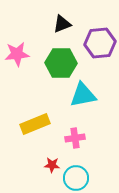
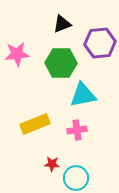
pink cross: moved 2 px right, 8 px up
red star: moved 1 px up
